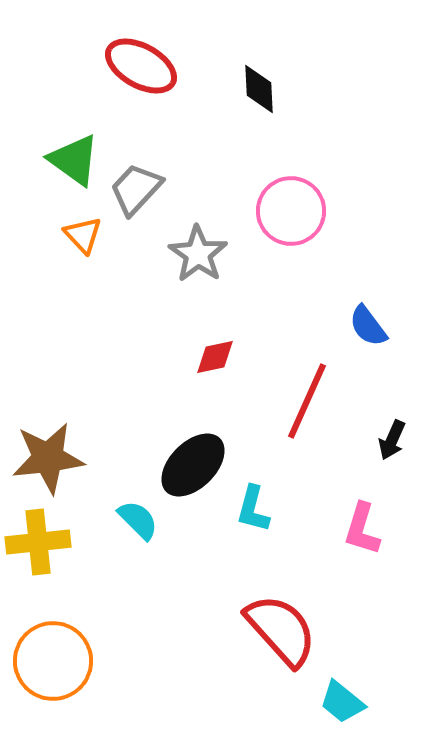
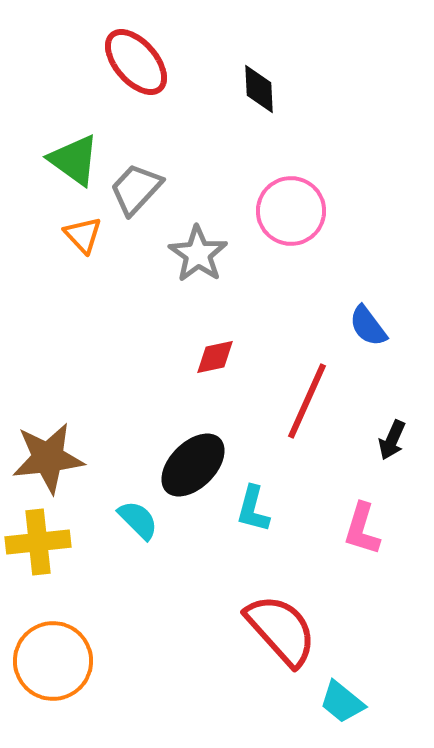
red ellipse: moved 5 px left, 4 px up; rotated 20 degrees clockwise
